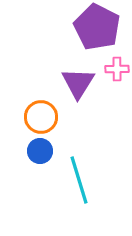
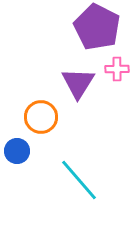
blue circle: moved 23 px left
cyan line: rotated 24 degrees counterclockwise
